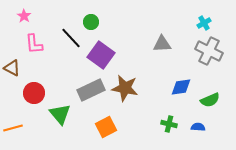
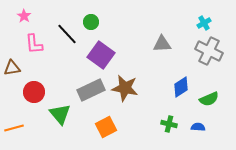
black line: moved 4 px left, 4 px up
brown triangle: rotated 36 degrees counterclockwise
blue diamond: rotated 25 degrees counterclockwise
red circle: moved 1 px up
green semicircle: moved 1 px left, 1 px up
orange line: moved 1 px right
